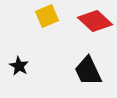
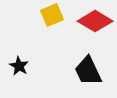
yellow square: moved 5 px right, 1 px up
red diamond: rotated 12 degrees counterclockwise
